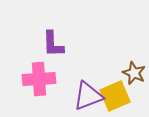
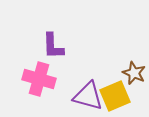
purple L-shape: moved 2 px down
pink cross: rotated 20 degrees clockwise
purple triangle: rotated 36 degrees clockwise
